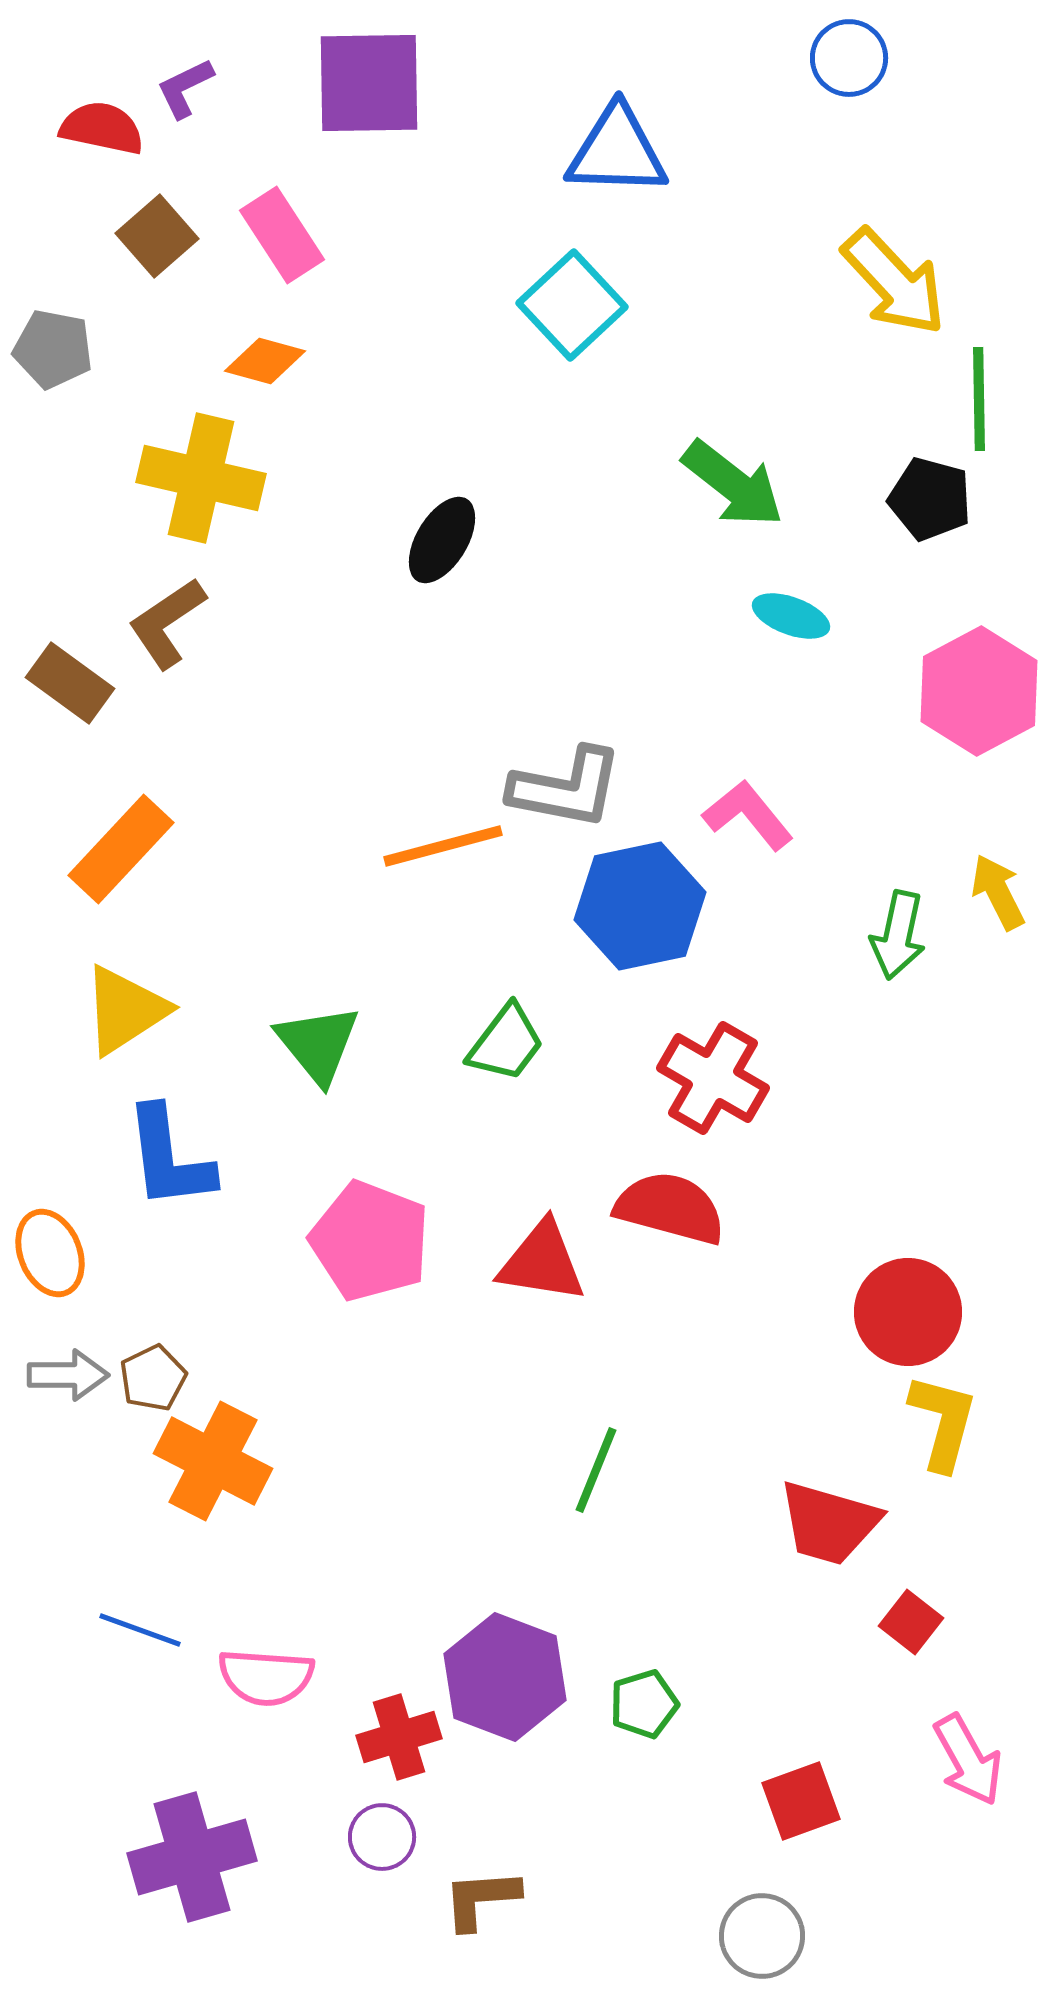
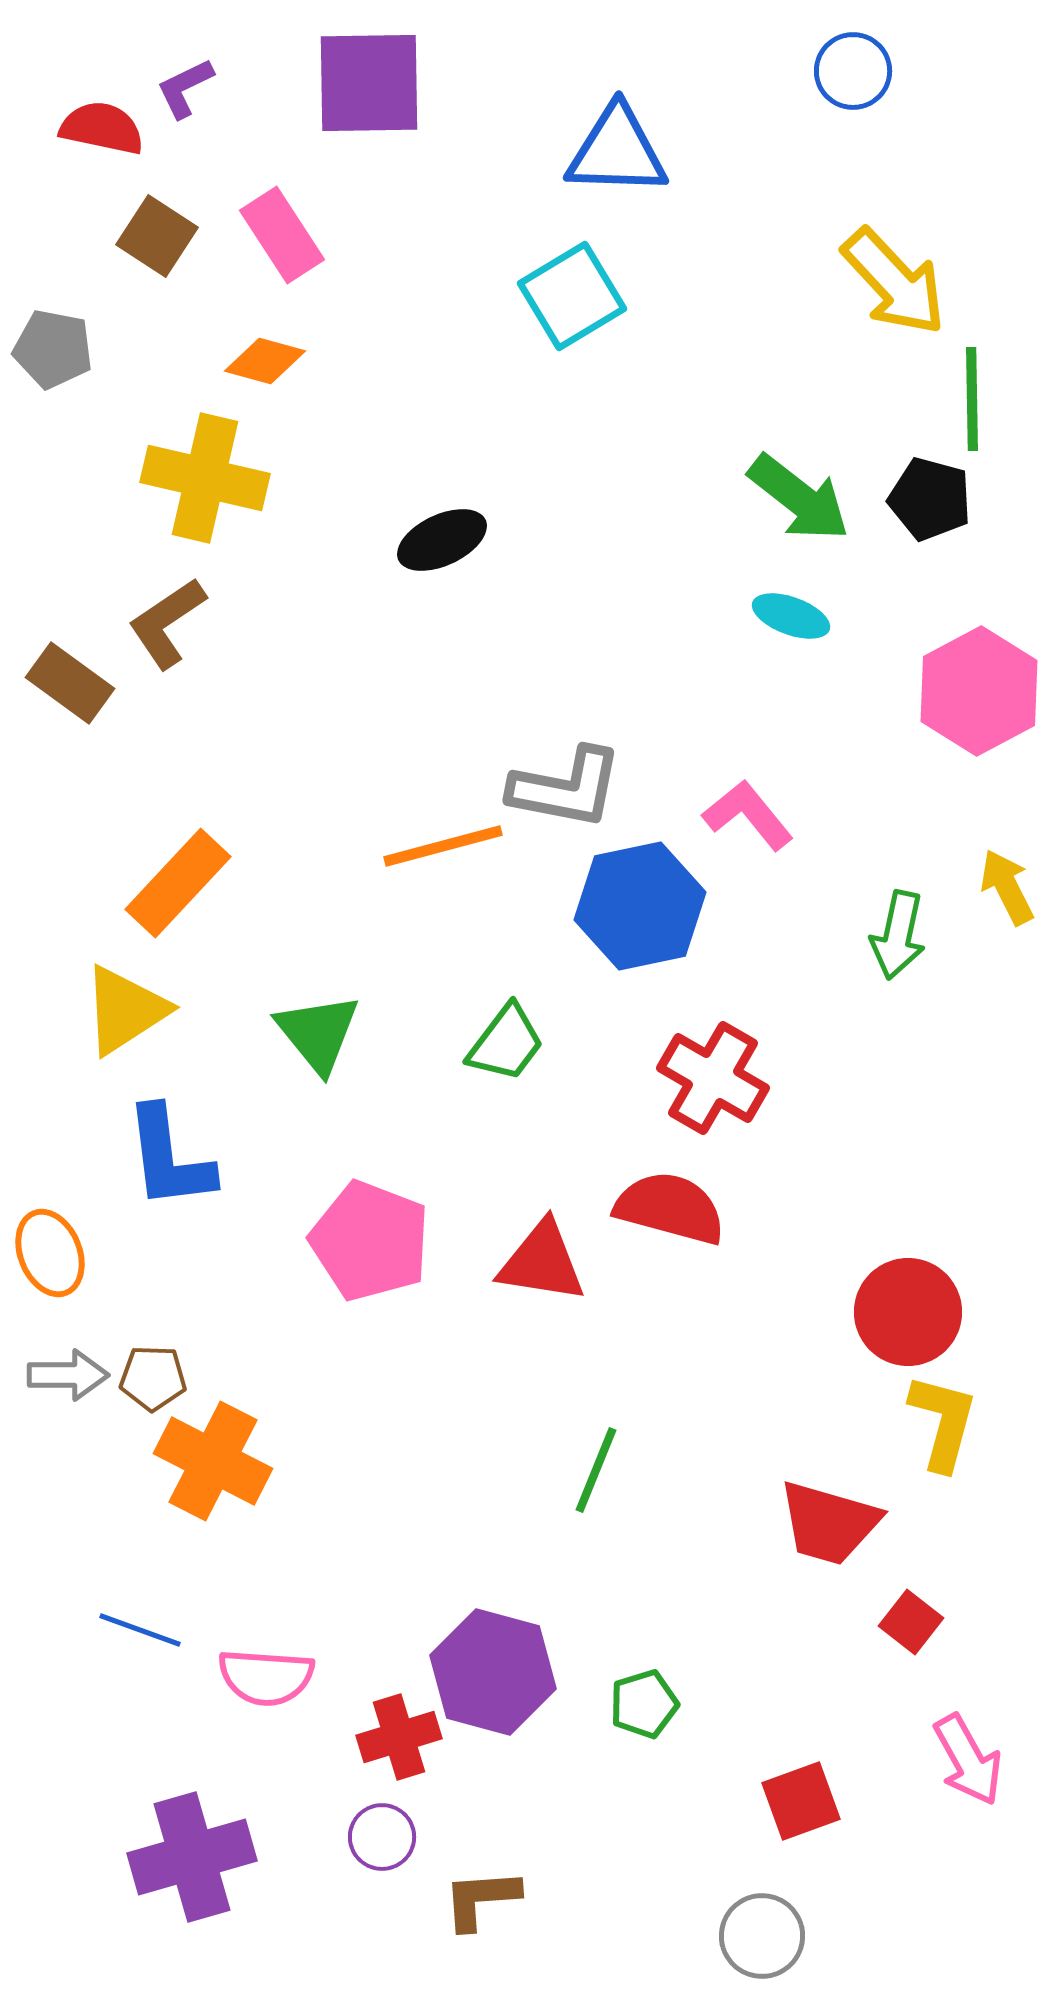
blue circle at (849, 58): moved 4 px right, 13 px down
brown square at (157, 236): rotated 16 degrees counterclockwise
cyan square at (572, 305): moved 9 px up; rotated 12 degrees clockwise
green line at (979, 399): moved 7 px left
yellow cross at (201, 478): moved 4 px right
green arrow at (733, 484): moved 66 px right, 14 px down
black ellipse at (442, 540): rotated 34 degrees clockwise
orange rectangle at (121, 849): moved 57 px right, 34 px down
yellow arrow at (998, 892): moved 9 px right, 5 px up
green triangle at (318, 1044): moved 11 px up
brown pentagon at (153, 1378): rotated 28 degrees clockwise
purple hexagon at (505, 1677): moved 12 px left, 5 px up; rotated 6 degrees counterclockwise
